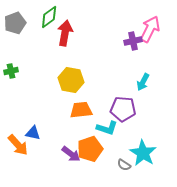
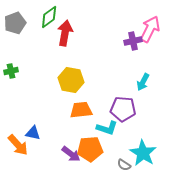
orange pentagon: rotated 15 degrees clockwise
